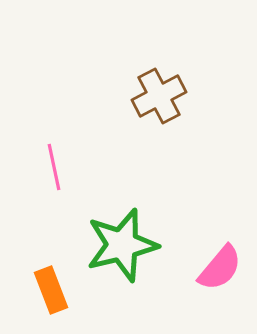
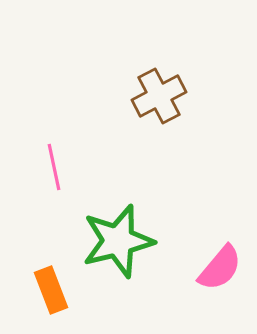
green star: moved 4 px left, 4 px up
